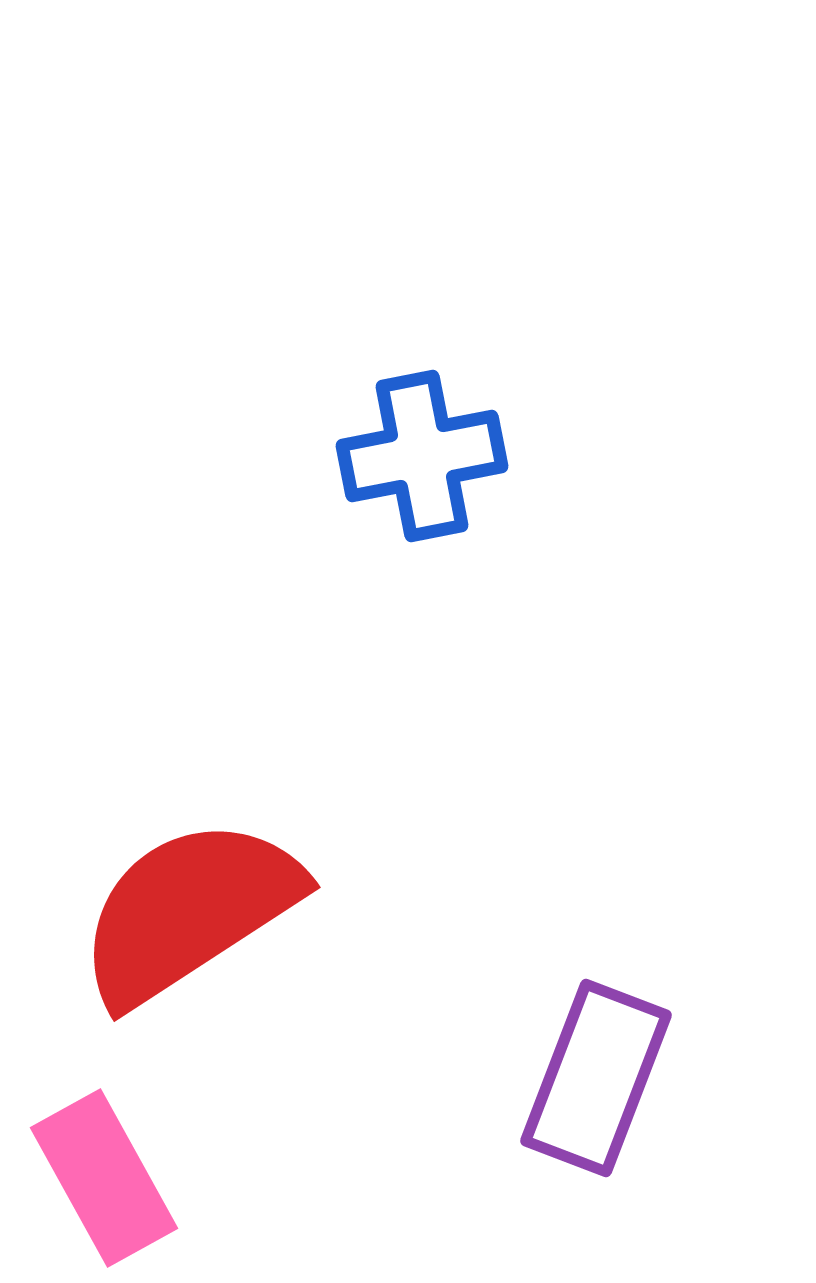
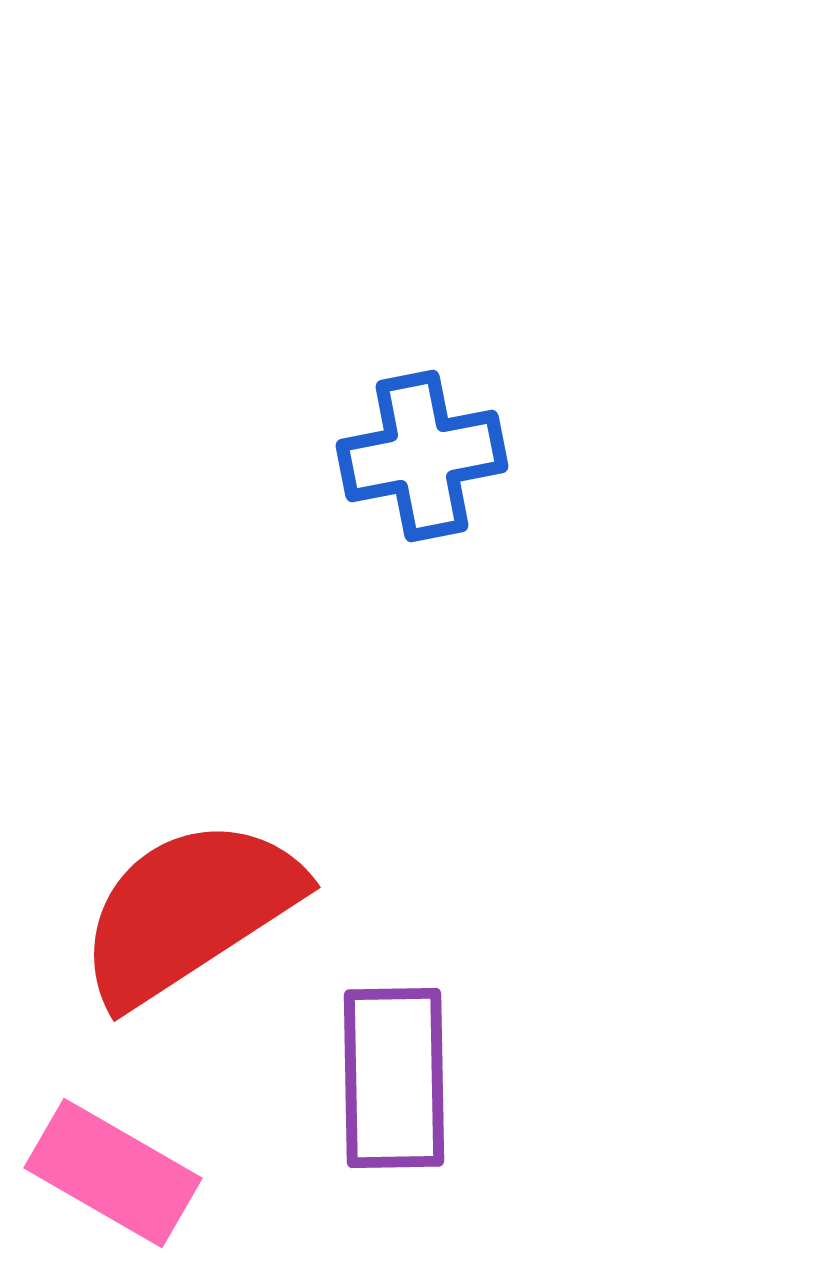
purple rectangle: moved 202 px left; rotated 22 degrees counterclockwise
pink rectangle: moved 9 px right, 5 px up; rotated 31 degrees counterclockwise
